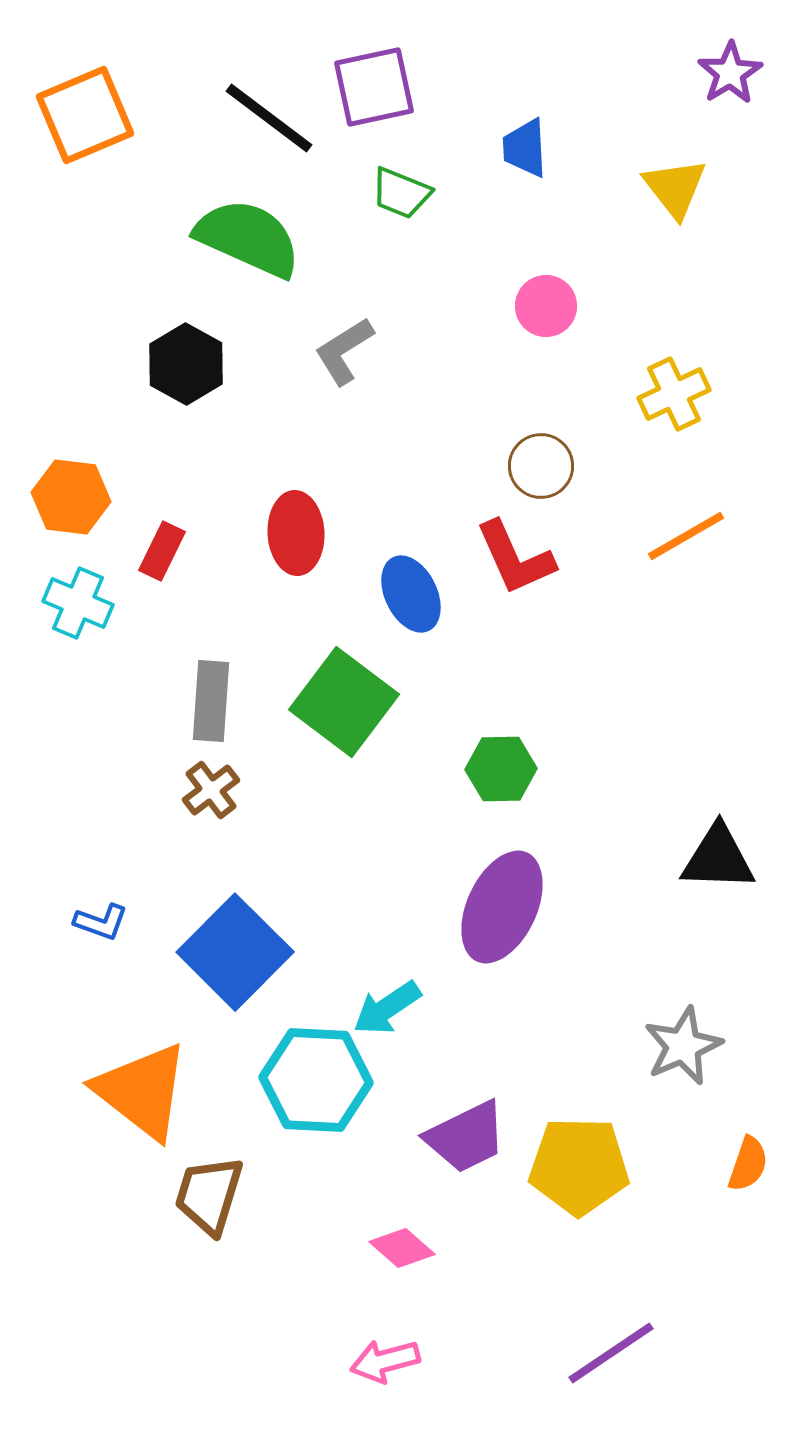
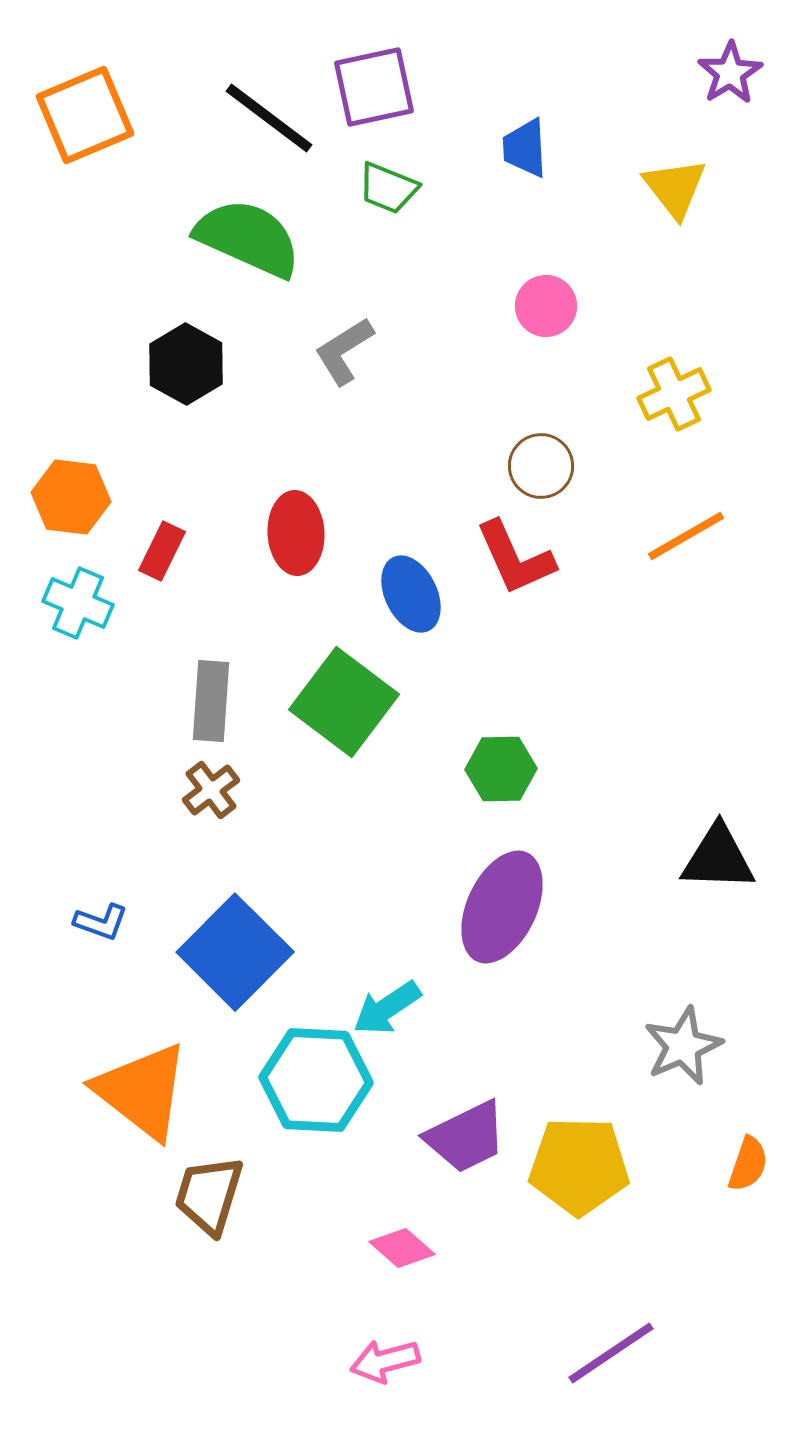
green trapezoid: moved 13 px left, 5 px up
